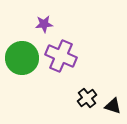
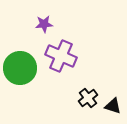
green circle: moved 2 px left, 10 px down
black cross: moved 1 px right
